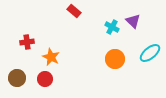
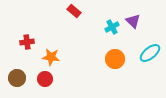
cyan cross: rotated 32 degrees clockwise
orange star: rotated 18 degrees counterclockwise
